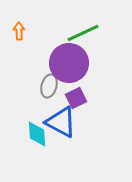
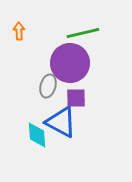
green line: rotated 12 degrees clockwise
purple circle: moved 1 px right
gray ellipse: moved 1 px left
purple square: rotated 25 degrees clockwise
cyan diamond: moved 1 px down
